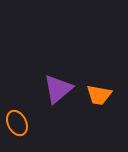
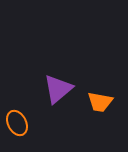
orange trapezoid: moved 1 px right, 7 px down
